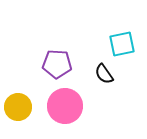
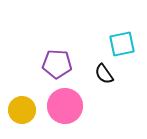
yellow circle: moved 4 px right, 3 px down
